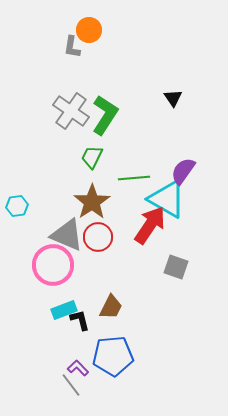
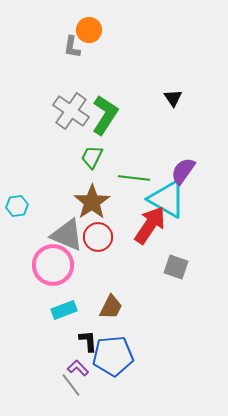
green line: rotated 12 degrees clockwise
black L-shape: moved 8 px right, 21 px down; rotated 10 degrees clockwise
